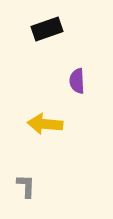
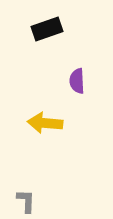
yellow arrow: moved 1 px up
gray L-shape: moved 15 px down
